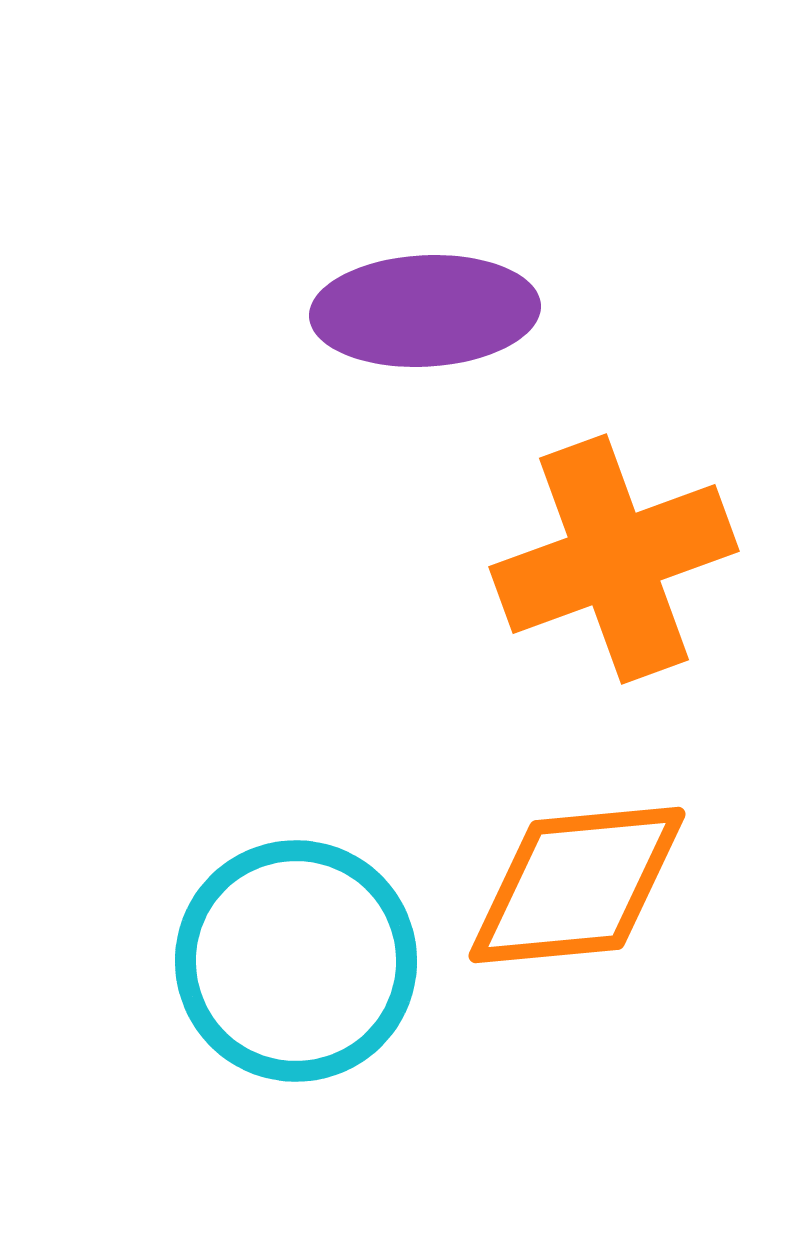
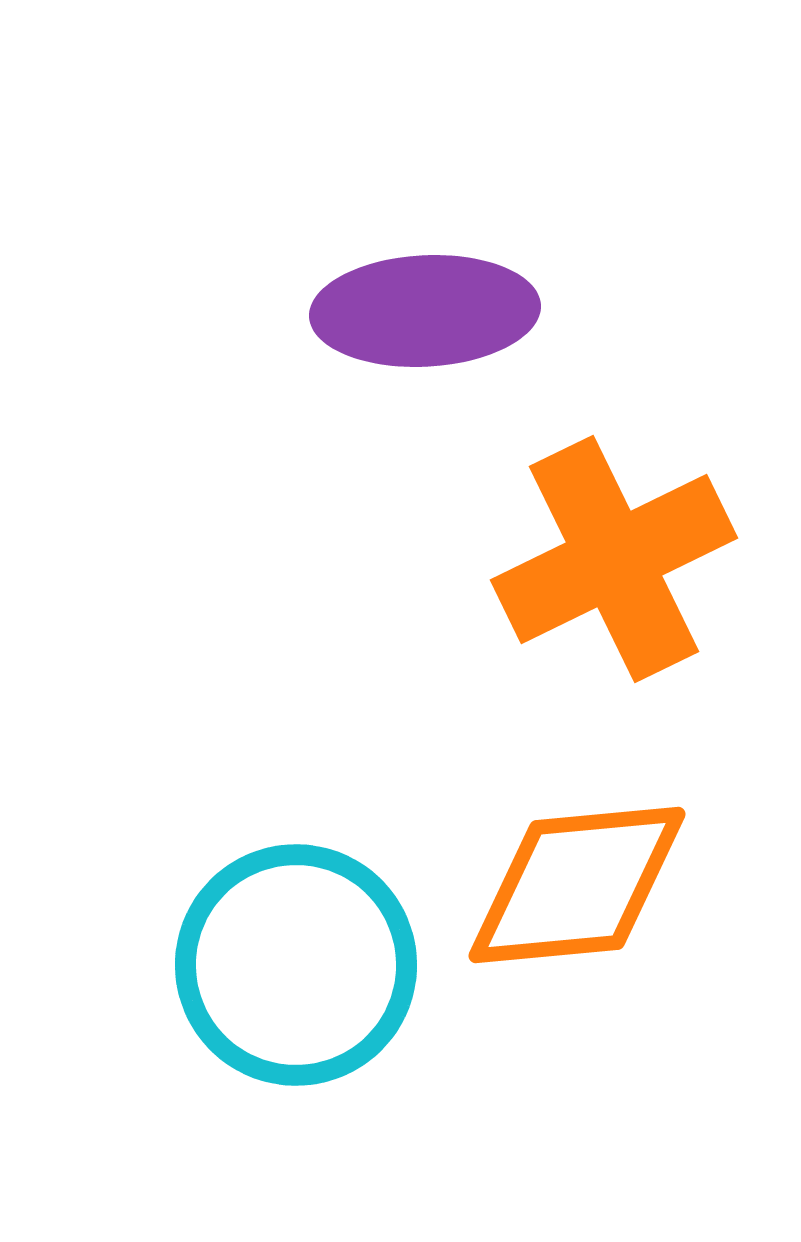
orange cross: rotated 6 degrees counterclockwise
cyan circle: moved 4 px down
